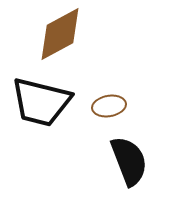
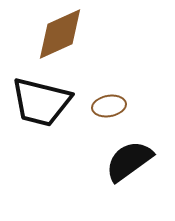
brown diamond: rotated 4 degrees clockwise
black semicircle: rotated 105 degrees counterclockwise
